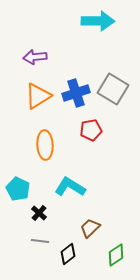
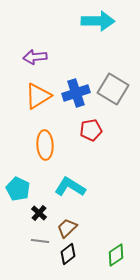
brown trapezoid: moved 23 px left
